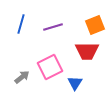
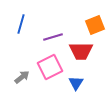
purple line: moved 10 px down
red trapezoid: moved 6 px left
blue triangle: moved 1 px right
